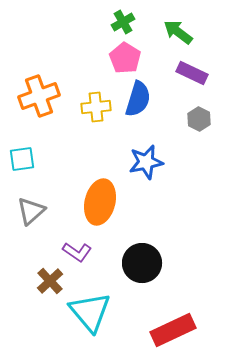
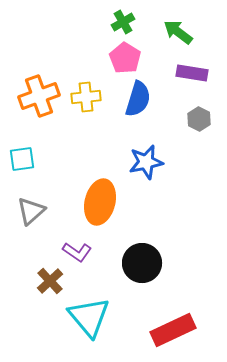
purple rectangle: rotated 16 degrees counterclockwise
yellow cross: moved 10 px left, 10 px up
cyan triangle: moved 1 px left, 5 px down
